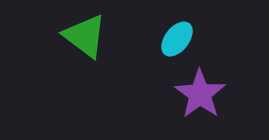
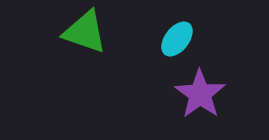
green triangle: moved 4 px up; rotated 18 degrees counterclockwise
